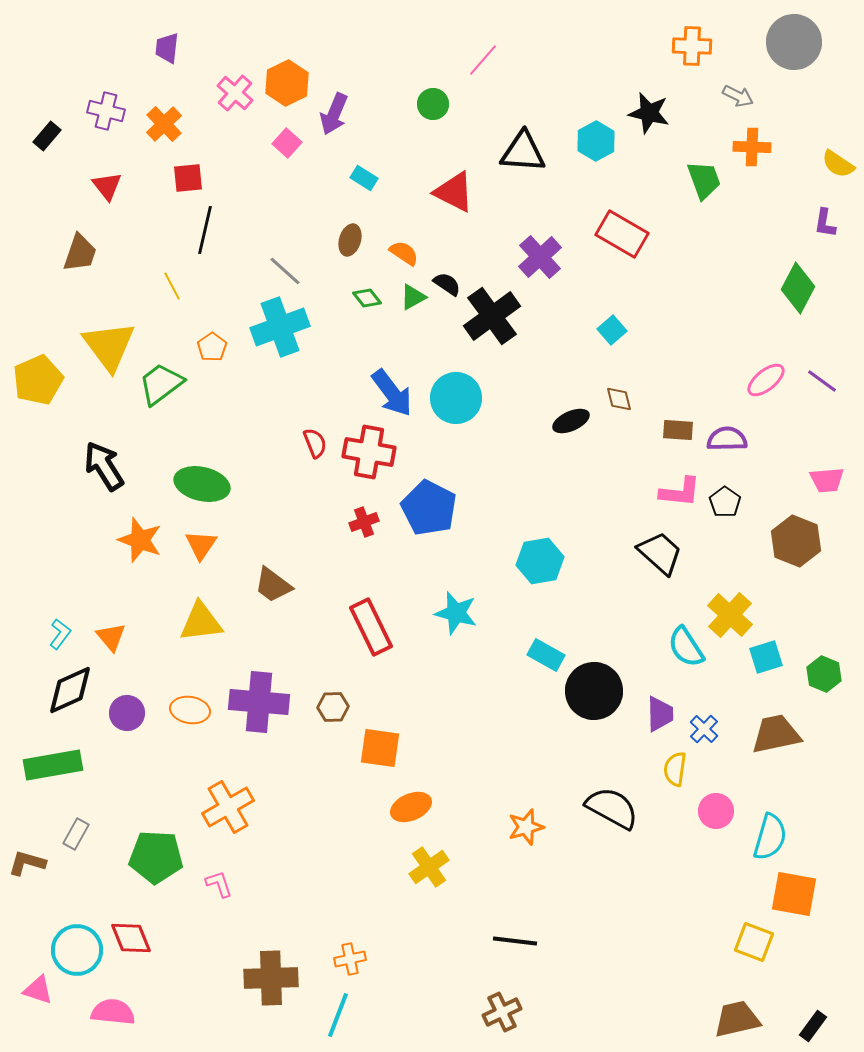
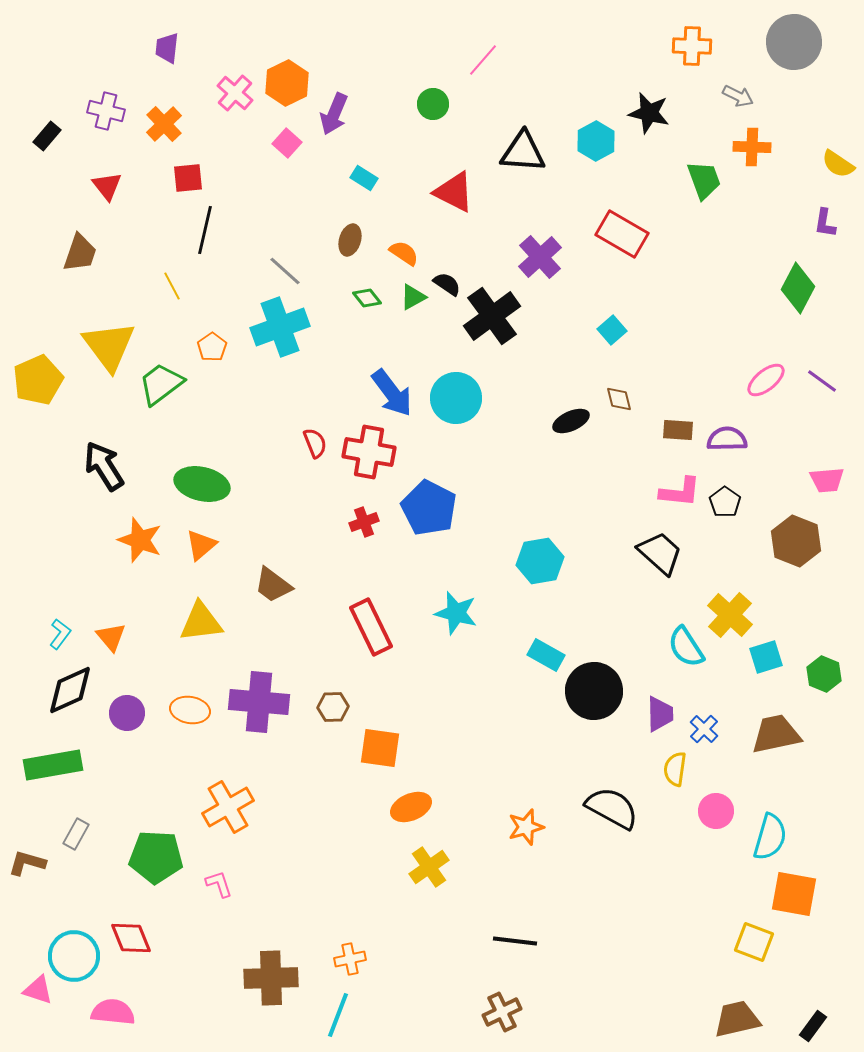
orange triangle at (201, 545): rotated 16 degrees clockwise
cyan circle at (77, 950): moved 3 px left, 6 px down
